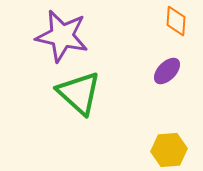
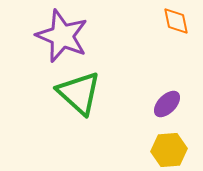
orange diamond: rotated 16 degrees counterclockwise
purple star: rotated 10 degrees clockwise
purple ellipse: moved 33 px down
